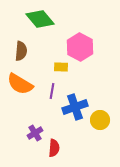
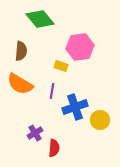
pink hexagon: rotated 24 degrees clockwise
yellow rectangle: moved 1 px up; rotated 16 degrees clockwise
